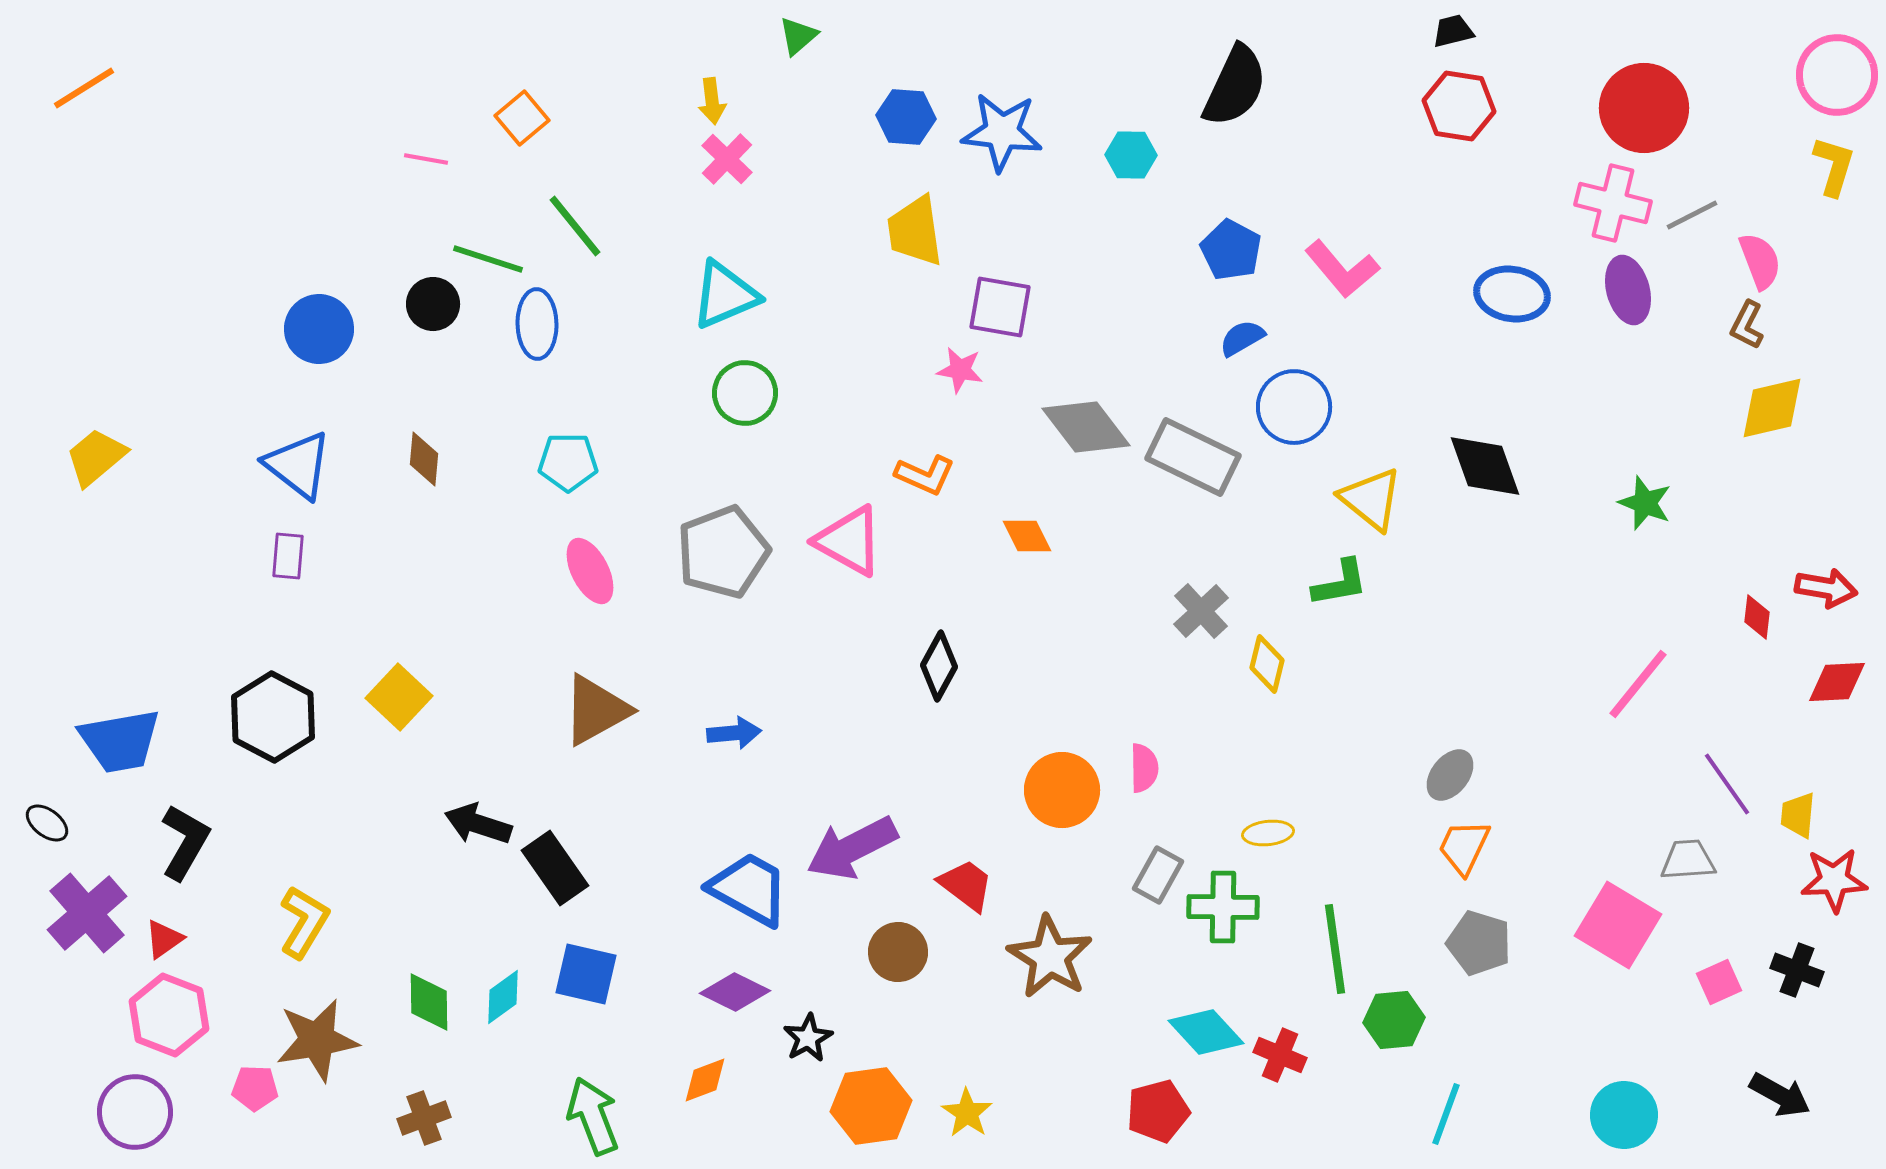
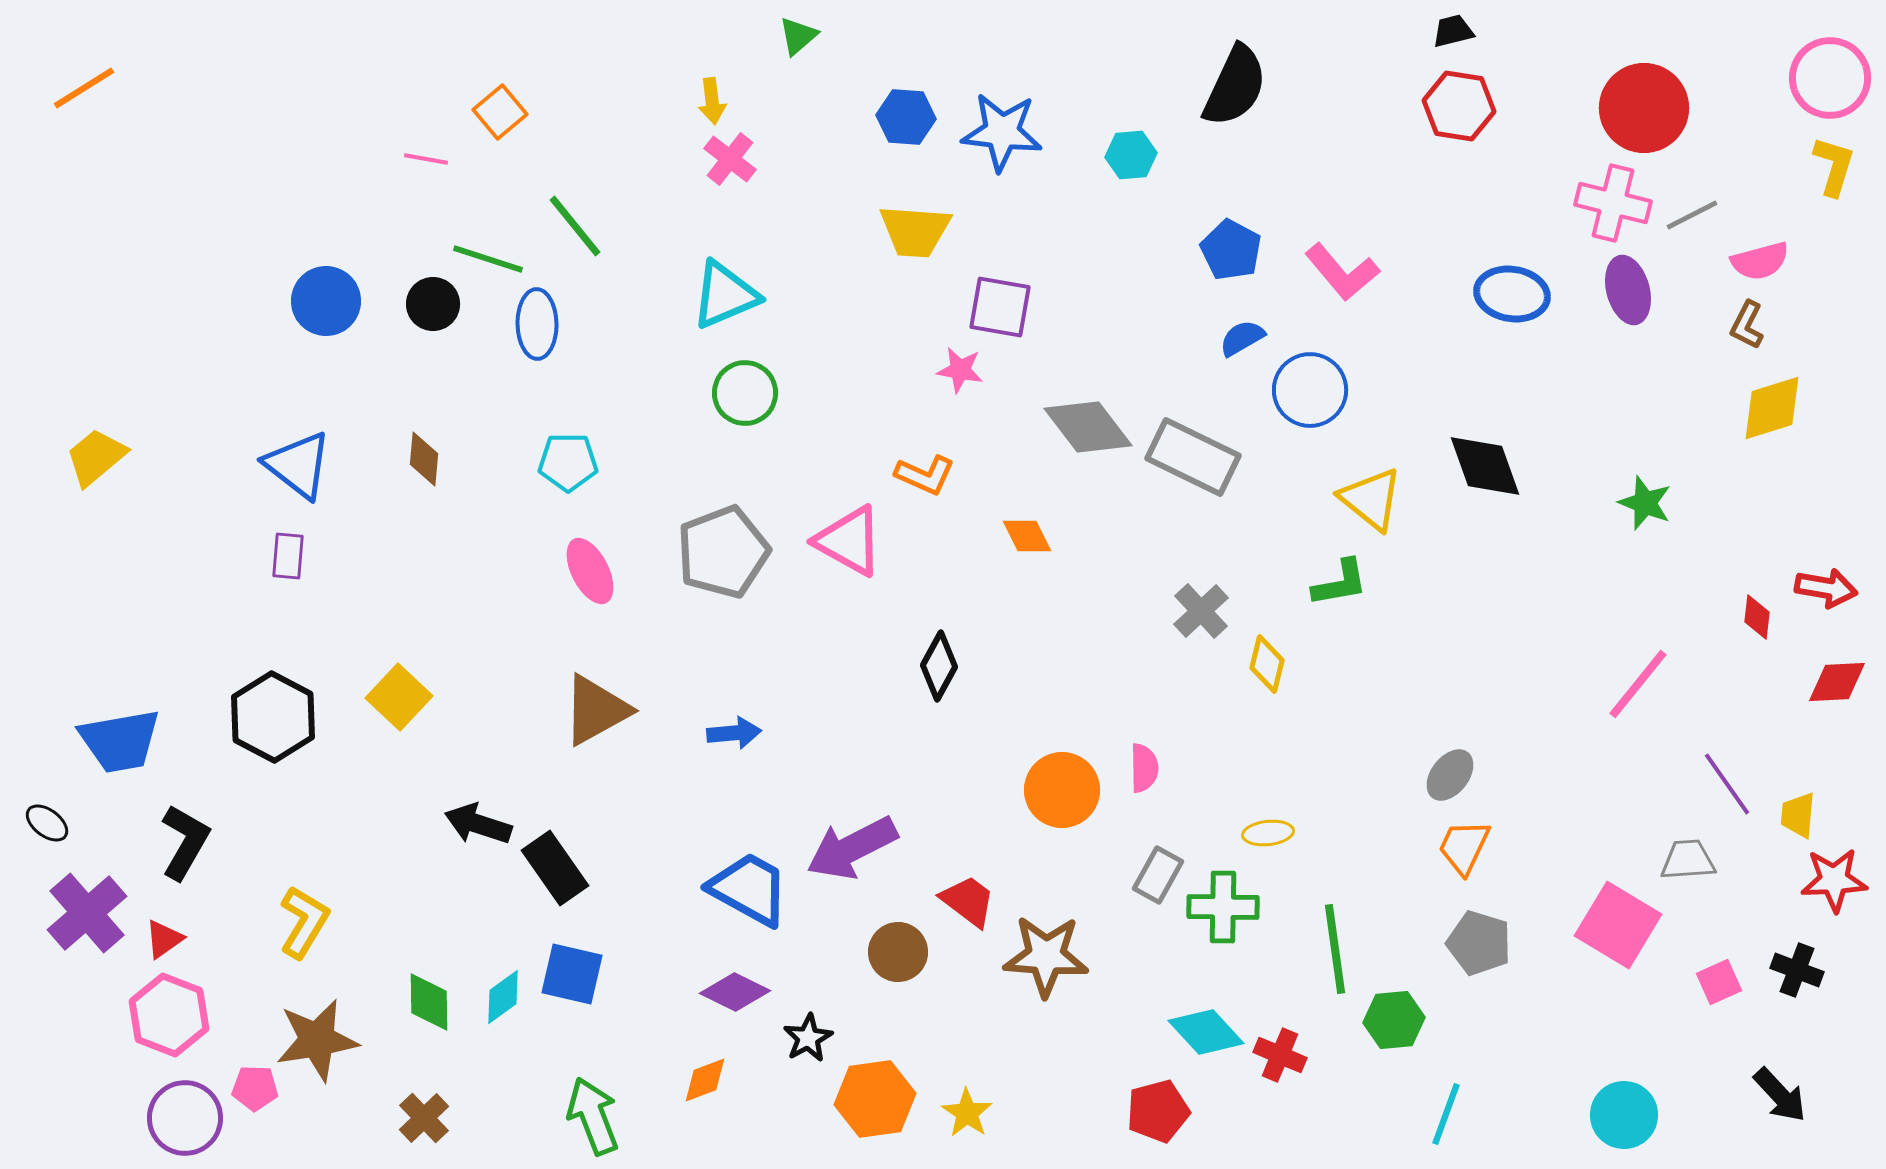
pink circle at (1837, 75): moved 7 px left, 3 px down
orange square at (522, 118): moved 22 px left, 6 px up
cyan hexagon at (1131, 155): rotated 6 degrees counterclockwise
pink cross at (727, 159): moved 3 px right; rotated 6 degrees counterclockwise
yellow trapezoid at (915, 231): rotated 78 degrees counterclockwise
pink semicircle at (1760, 261): rotated 96 degrees clockwise
pink L-shape at (1342, 269): moved 3 px down
blue circle at (319, 329): moved 7 px right, 28 px up
blue circle at (1294, 407): moved 16 px right, 17 px up
yellow diamond at (1772, 408): rotated 4 degrees counterclockwise
gray diamond at (1086, 427): moved 2 px right
red trapezoid at (966, 885): moved 2 px right, 16 px down
brown star at (1050, 957): moved 4 px left, 1 px up; rotated 28 degrees counterclockwise
blue square at (586, 974): moved 14 px left
black arrow at (1780, 1095): rotated 18 degrees clockwise
orange hexagon at (871, 1106): moved 4 px right, 7 px up
purple circle at (135, 1112): moved 50 px right, 6 px down
brown cross at (424, 1118): rotated 24 degrees counterclockwise
